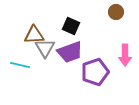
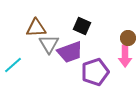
brown circle: moved 12 px right, 26 px down
black square: moved 11 px right
brown triangle: moved 2 px right, 7 px up
gray triangle: moved 4 px right, 4 px up
pink arrow: moved 1 px down
cyan line: moved 7 px left; rotated 54 degrees counterclockwise
